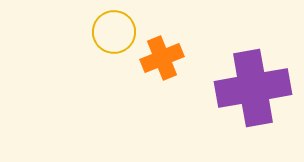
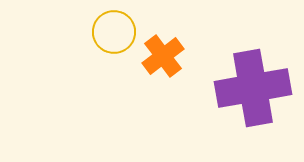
orange cross: moved 1 px right, 2 px up; rotated 15 degrees counterclockwise
